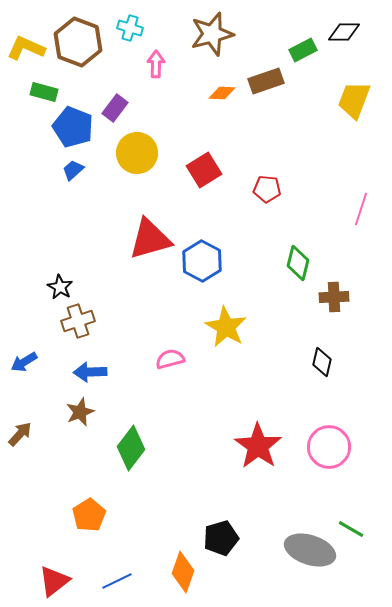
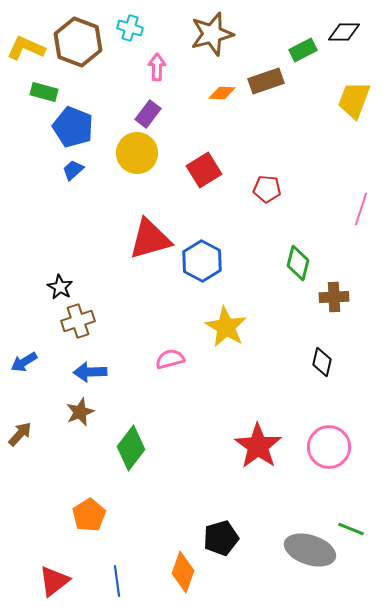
pink arrow at (156, 64): moved 1 px right, 3 px down
purple rectangle at (115, 108): moved 33 px right, 6 px down
green line at (351, 529): rotated 8 degrees counterclockwise
blue line at (117, 581): rotated 72 degrees counterclockwise
